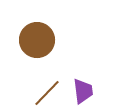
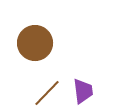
brown circle: moved 2 px left, 3 px down
